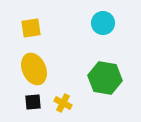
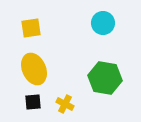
yellow cross: moved 2 px right, 1 px down
